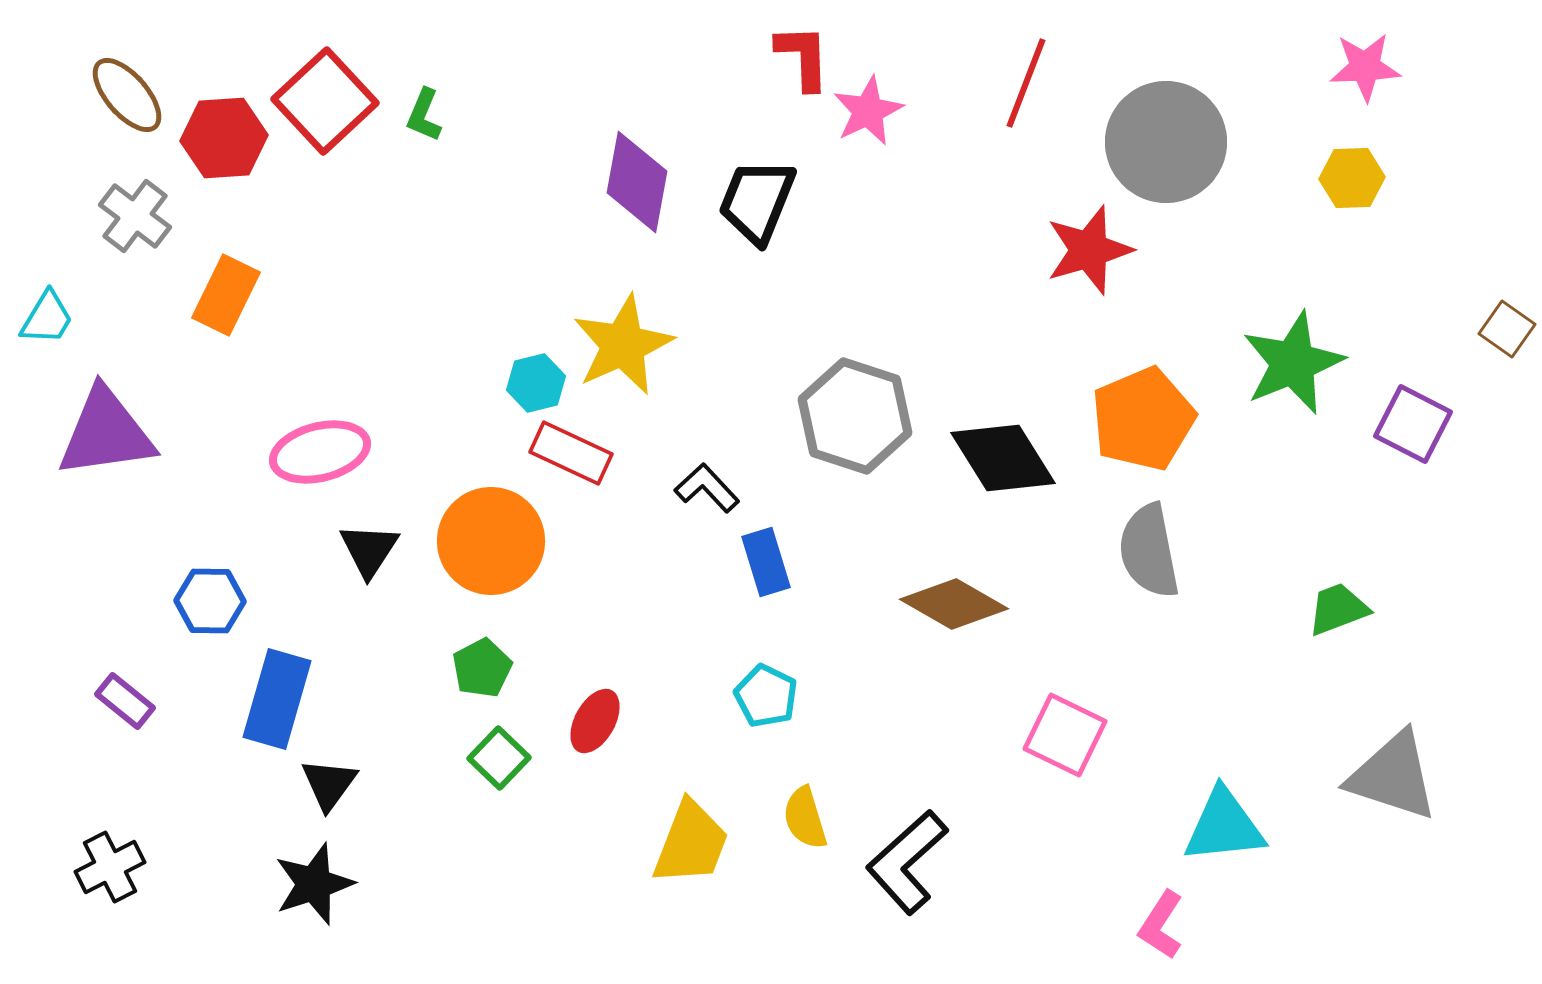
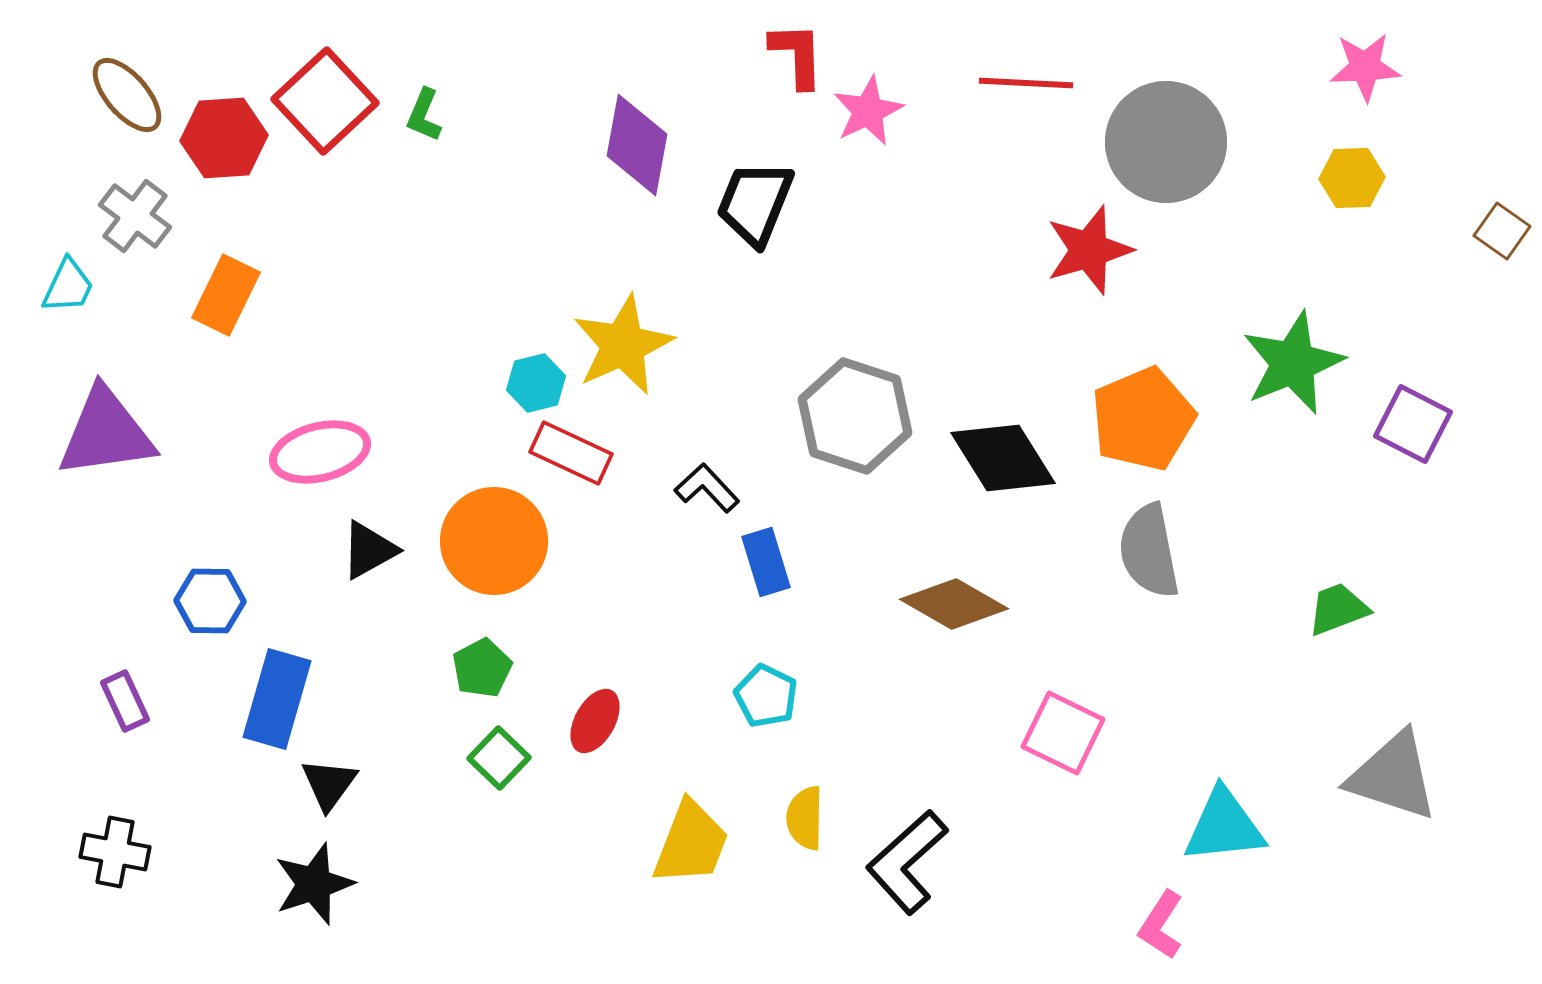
red L-shape at (803, 57): moved 6 px left, 2 px up
red line at (1026, 83): rotated 72 degrees clockwise
purple diamond at (637, 182): moved 37 px up
black trapezoid at (757, 201): moved 2 px left, 2 px down
cyan trapezoid at (47, 318): moved 21 px right, 32 px up; rotated 6 degrees counterclockwise
brown square at (1507, 329): moved 5 px left, 98 px up
orange circle at (491, 541): moved 3 px right
black triangle at (369, 550): rotated 28 degrees clockwise
purple rectangle at (125, 701): rotated 26 degrees clockwise
pink square at (1065, 735): moved 2 px left, 2 px up
yellow semicircle at (805, 818): rotated 18 degrees clockwise
black cross at (110, 867): moved 5 px right, 15 px up; rotated 38 degrees clockwise
